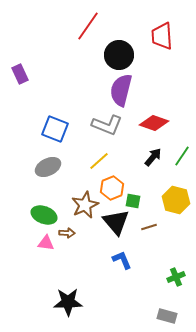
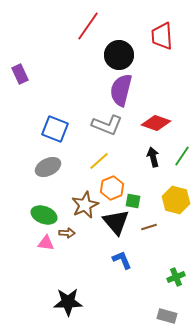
red diamond: moved 2 px right
black arrow: rotated 54 degrees counterclockwise
